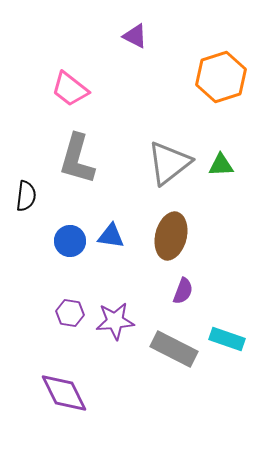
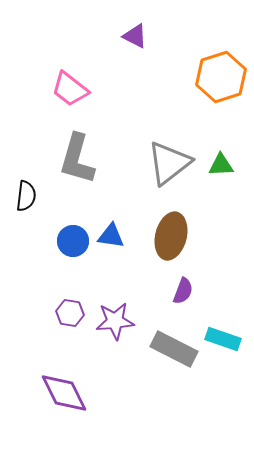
blue circle: moved 3 px right
cyan rectangle: moved 4 px left
